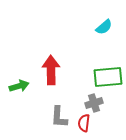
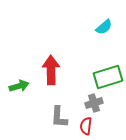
green rectangle: rotated 12 degrees counterclockwise
red semicircle: moved 2 px right, 3 px down
